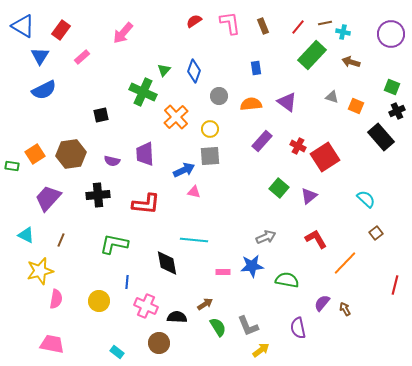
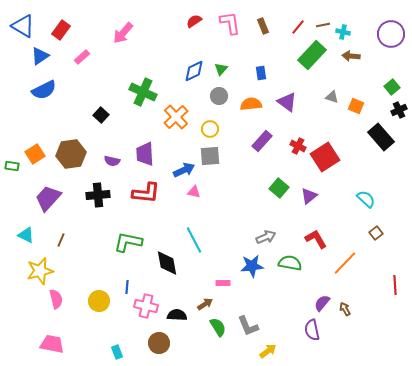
brown line at (325, 23): moved 2 px left, 2 px down
blue triangle at (40, 56): rotated 24 degrees clockwise
brown arrow at (351, 62): moved 6 px up; rotated 12 degrees counterclockwise
blue rectangle at (256, 68): moved 5 px right, 5 px down
green triangle at (164, 70): moved 57 px right, 1 px up
blue diamond at (194, 71): rotated 45 degrees clockwise
green square at (392, 87): rotated 28 degrees clockwise
black cross at (397, 111): moved 2 px right, 1 px up
black square at (101, 115): rotated 35 degrees counterclockwise
red L-shape at (146, 204): moved 11 px up
cyan line at (194, 240): rotated 56 degrees clockwise
green L-shape at (114, 244): moved 14 px right, 2 px up
pink rectangle at (223, 272): moved 11 px down
green semicircle at (287, 280): moved 3 px right, 17 px up
blue line at (127, 282): moved 5 px down
red line at (395, 285): rotated 18 degrees counterclockwise
pink semicircle at (56, 299): rotated 24 degrees counterclockwise
pink cross at (146, 306): rotated 10 degrees counterclockwise
black semicircle at (177, 317): moved 2 px up
purple semicircle at (298, 328): moved 14 px right, 2 px down
yellow arrow at (261, 350): moved 7 px right, 1 px down
cyan rectangle at (117, 352): rotated 32 degrees clockwise
